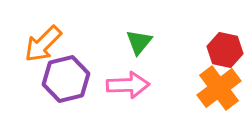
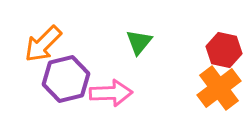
red hexagon: moved 1 px left
pink arrow: moved 17 px left, 8 px down
